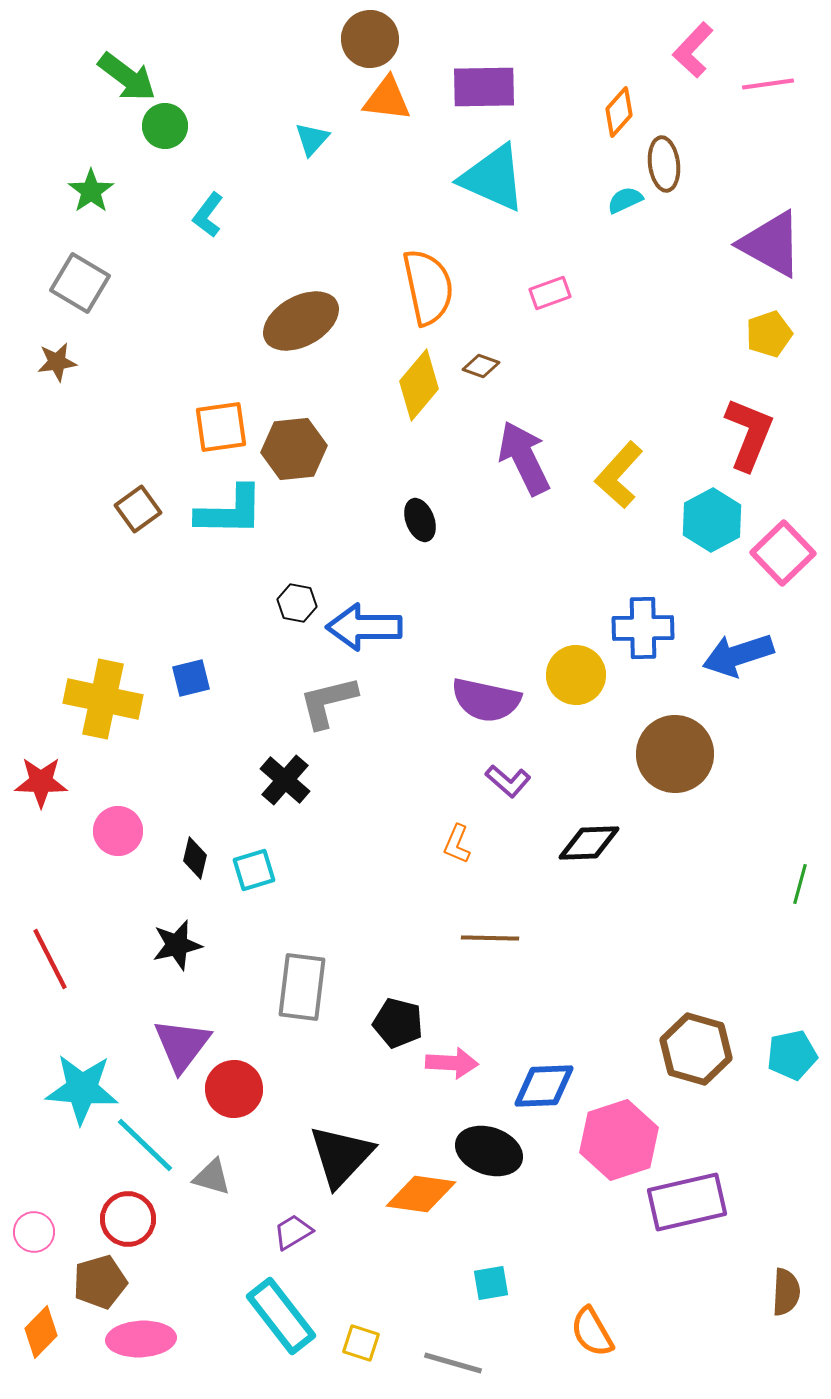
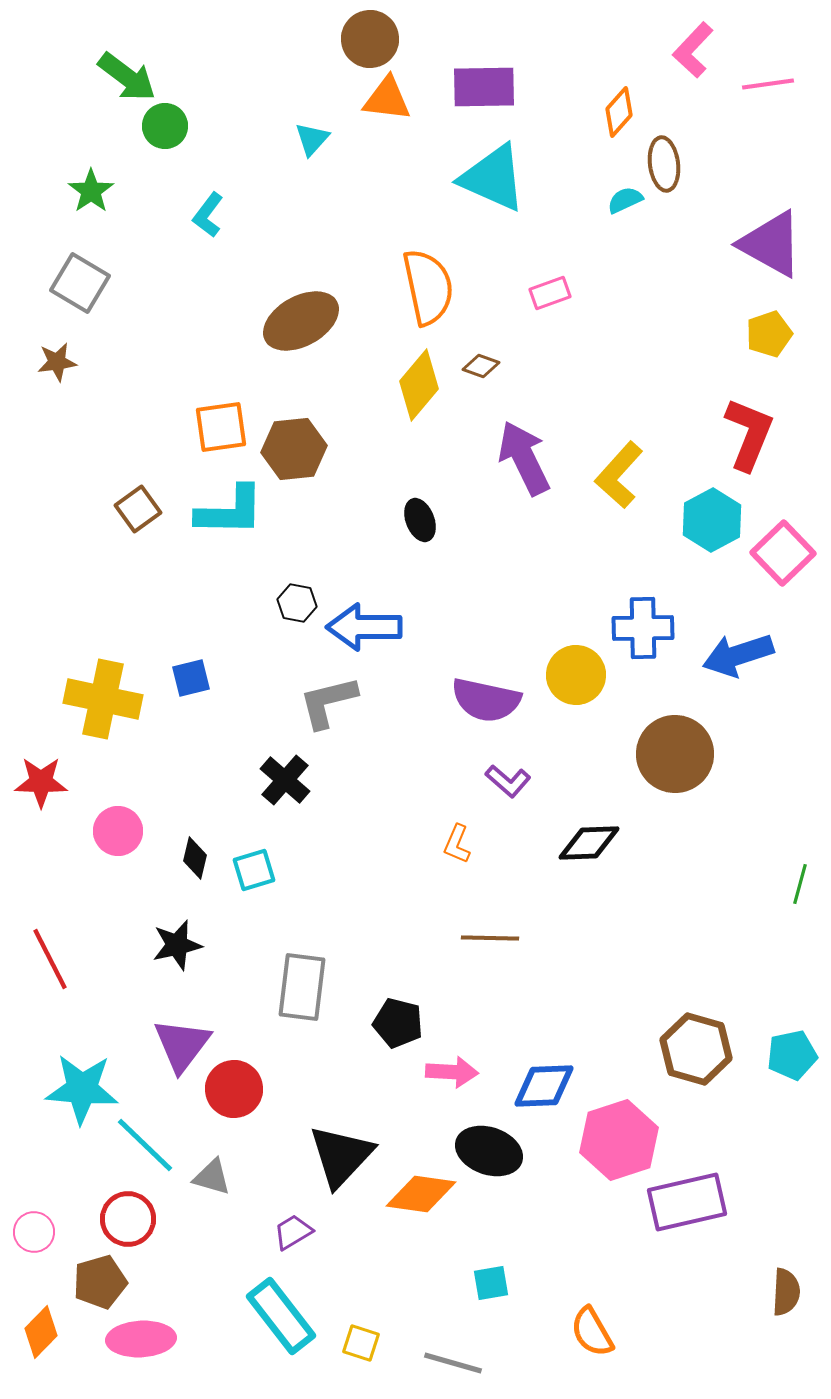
pink arrow at (452, 1063): moved 9 px down
